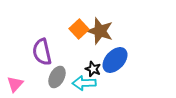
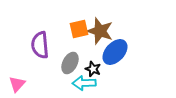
orange square: rotated 30 degrees clockwise
purple semicircle: moved 2 px left, 7 px up; rotated 8 degrees clockwise
blue ellipse: moved 8 px up
gray ellipse: moved 13 px right, 14 px up
pink triangle: moved 2 px right
